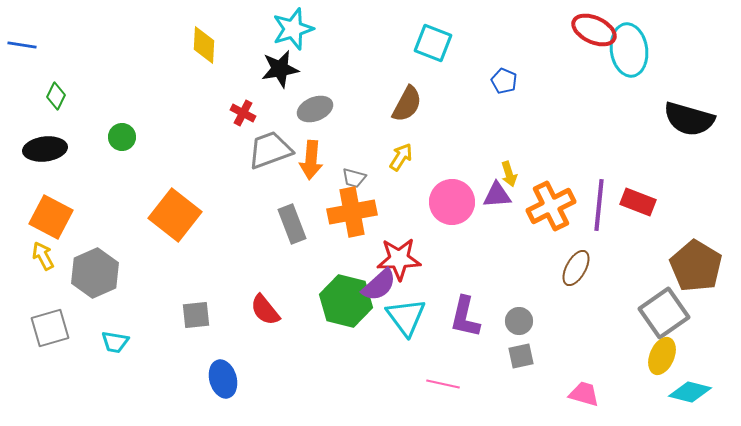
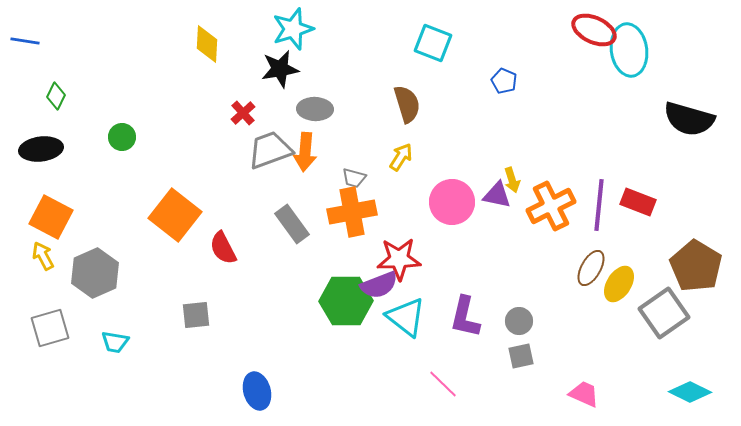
blue line at (22, 45): moved 3 px right, 4 px up
yellow diamond at (204, 45): moved 3 px right, 1 px up
brown semicircle at (407, 104): rotated 45 degrees counterclockwise
gray ellipse at (315, 109): rotated 24 degrees clockwise
red cross at (243, 113): rotated 20 degrees clockwise
black ellipse at (45, 149): moved 4 px left
orange arrow at (311, 160): moved 6 px left, 8 px up
yellow arrow at (509, 174): moved 3 px right, 6 px down
purple triangle at (497, 195): rotated 16 degrees clockwise
gray rectangle at (292, 224): rotated 15 degrees counterclockwise
brown ellipse at (576, 268): moved 15 px right
purple semicircle at (379, 285): rotated 21 degrees clockwise
green hexagon at (346, 301): rotated 15 degrees counterclockwise
red semicircle at (265, 310): moved 42 px left, 62 px up; rotated 12 degrees clockwise
cyan triangle at (406, 317): rotated 15 degrees counterclockwise
yellow ellipse at (662, 356): moved 43 px left, 72 px up; rotated 9 degrees clockwise
blue ellipse at (223, 379): moved 34 px right, 12 px down
pink line at (443, 384): rotated 32 degrees clockwise
cyan diamond at (690, 392): rotated 12 degrees clockwise
pink trapezoid at (584, 394): rotated 8 degrees clockwise
